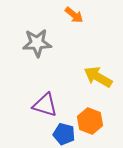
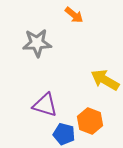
yellow arrow: moved 7 px right, 3 px down
